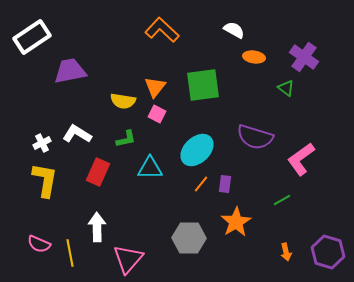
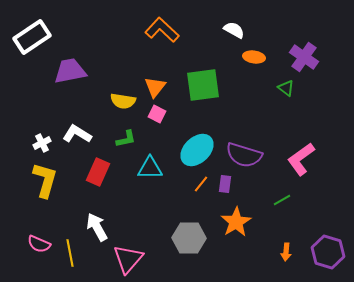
purple semicircle: moved 11 px left, 18 px down
yellow L-shape: rotated 6 degrees clockwise
white arrow: rotated 28 degrees counterclockwise
orange arrow: rotated 18 degrees clockwise
